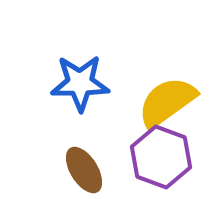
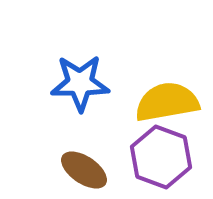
yellow semicircle: rotated 26 degrees clockwise
brown ellipse: rotated 24 degrees counterclockwise
